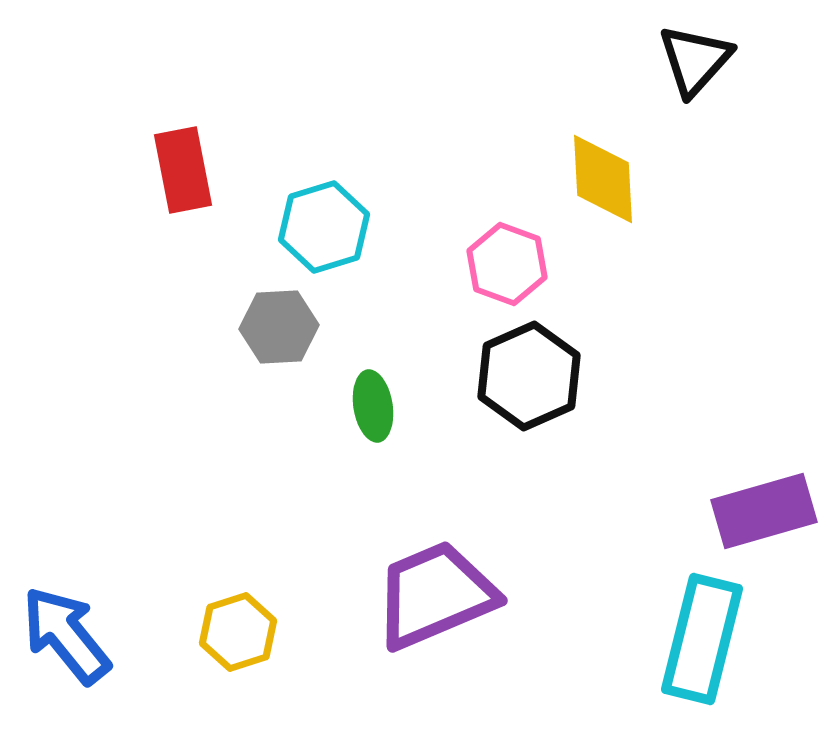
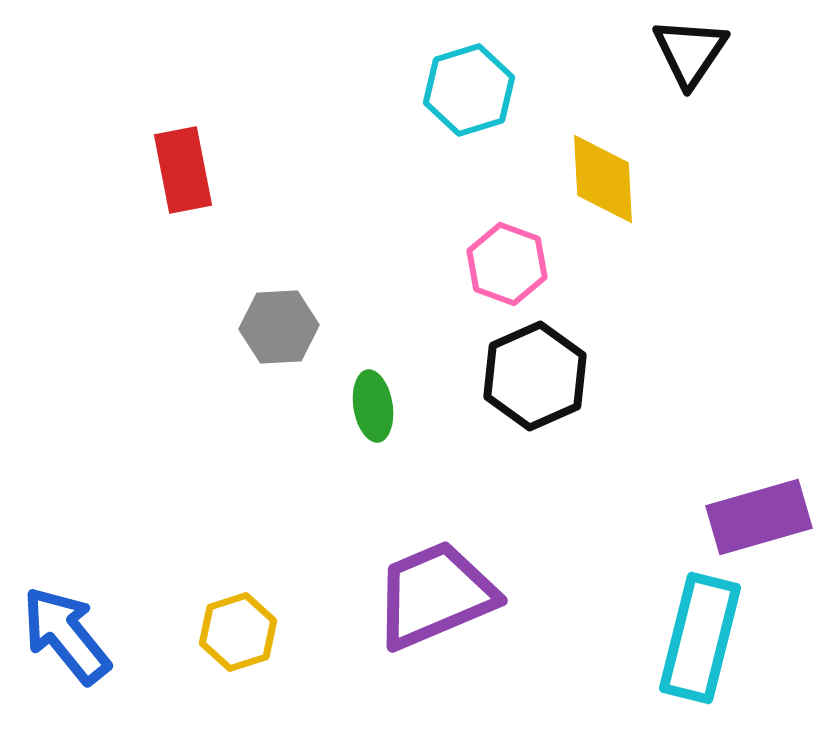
black triangle: moved 5 px left, 8 px up; rotated 8 degrees counterclockwise
cyan hexagon: moved 145 px right, 137 px up
black hexagon: moved 6 px right
purple rectangle: moved 5 px left, 6 px down
cyan rectangle: moved 2 px left, 1 px up
